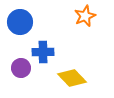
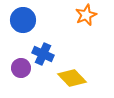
orange star: moved 1 px right, 1 px up
blue circle: moved 3 px right, 2 px up
blue cross: moved 2 px down; rotated 25 degrees clockwise
